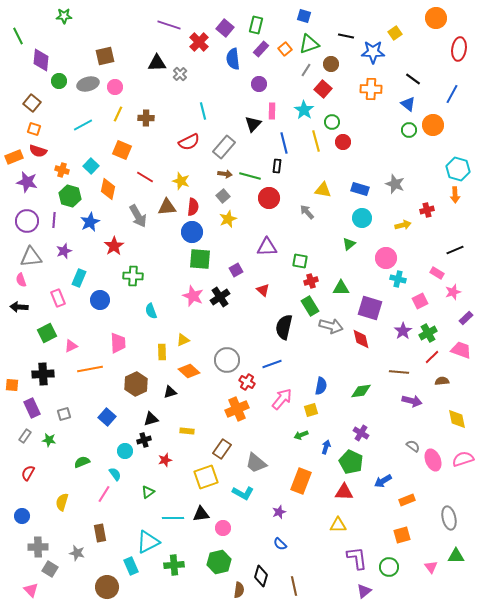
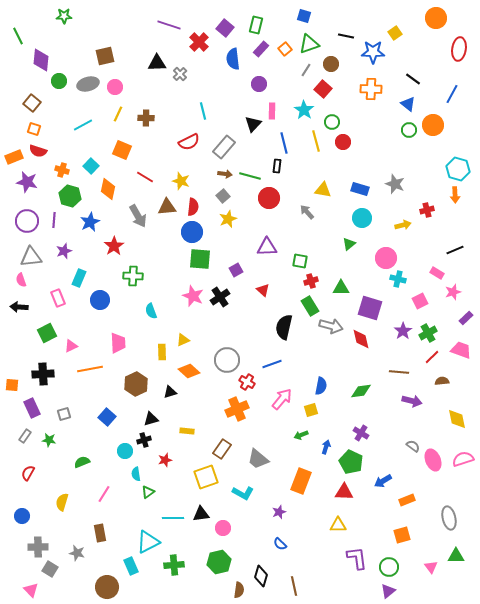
gray trapezoid at (256, 463): moved 2 px right, 4 px up
cyan semicircle at (115, 474): moved 21 px right; rotated 152 degrees counterclockwise
purple triangle at (364, 591): moved 24 px right
